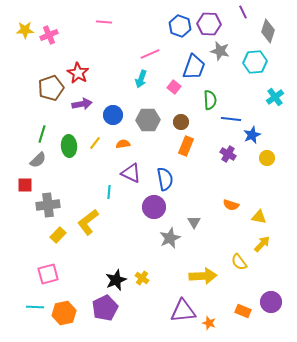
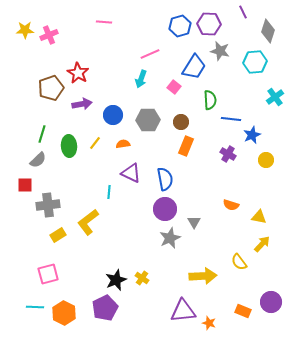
blue hexagon at (180, 26): rotated 25 degrees clockwise
blue trapezoid at (194, 67): rotated 12 degrees clockwise
yellow circle at (267, 158): moved 1 px left, 2 px down
purple circle at (154, 207): moved 11 px right, 2 px down
yellow rectangle at (58, 235): rotated 14 degrees clockwise
orange hexagon at (64, 313): rotated 20 degrees counterclockwise
